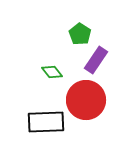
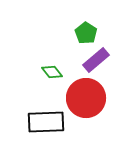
green pentagon: moved 6 px right, 1 px up
purple rectangle: rotated 16 degrees clockwise
red circle: moved 2 px up
